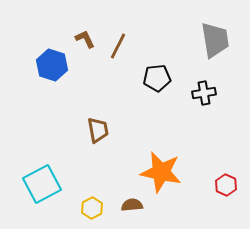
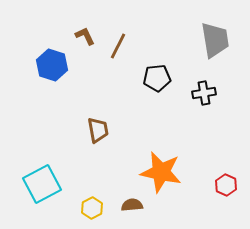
brown L-shape: moved 3 px up
